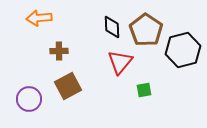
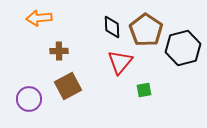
black hexagon: moved 2 px up
